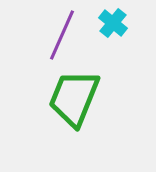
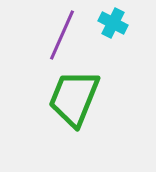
cyan cross: rotated 12 degrees counterclockwise
